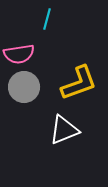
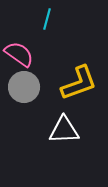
pink semicircle: rotated 136 degrees counterclockwise
white triangle: rotated 20 degrees clockwise
